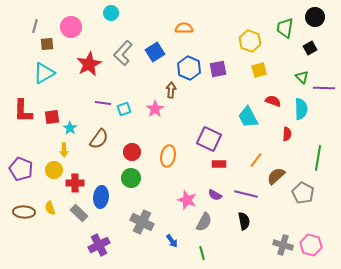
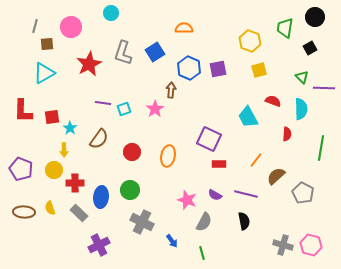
gray L-shape at (123, 53): rotated 25 degrees counterclockwise
green line at (318, 158): moved 3 px right, 10 px up
green circle at (131, 178): moved 1 px left, 12 px down
